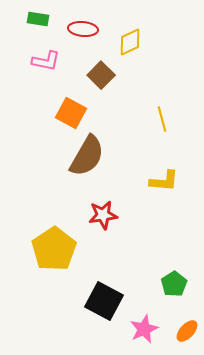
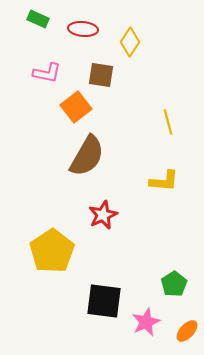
green rectangle: rotated 15 degrees clockwise
yellow diamond: rotated 32 degrees counterclockwise
pink L-shape: moved 1 px right, 12 px down
brown square: rotated 36 degrees counterclockwise
orange square: moved 5 px right, 6 px up; rotated 24 degrees clockwise
yellow line: moved 6 px right, 3 px down
red star: rotated 16 degrees counterclockwise
yellow pentagon: moved 2 px left, 2 px down
black square: rotated 21 degrees counterclockwise
pink star: moved 2 px right, 7 px up
